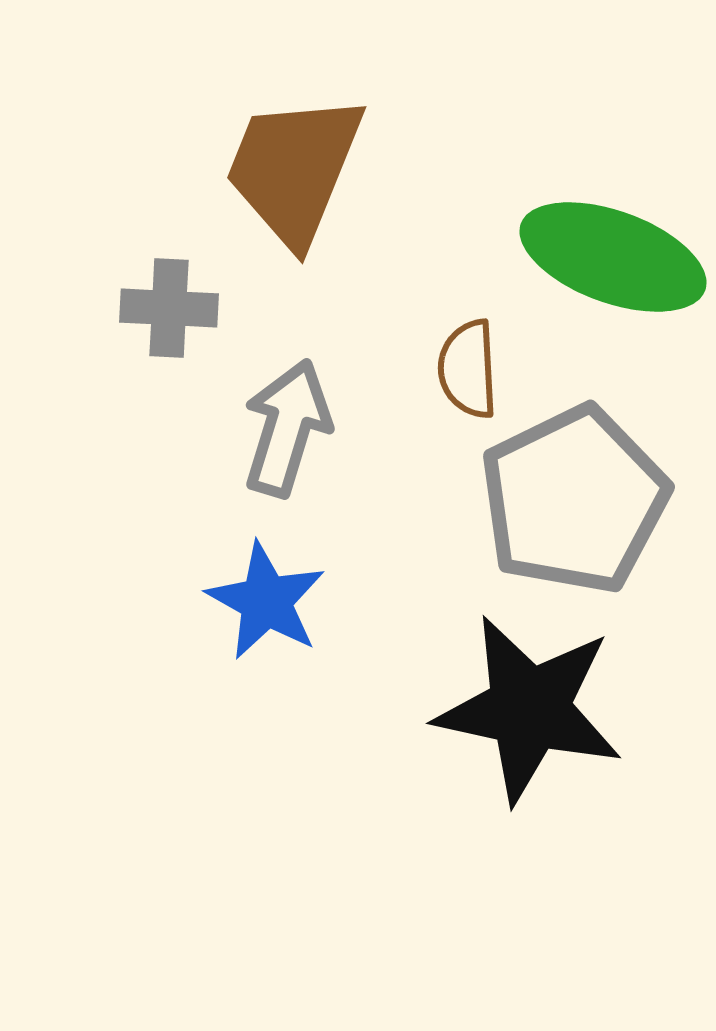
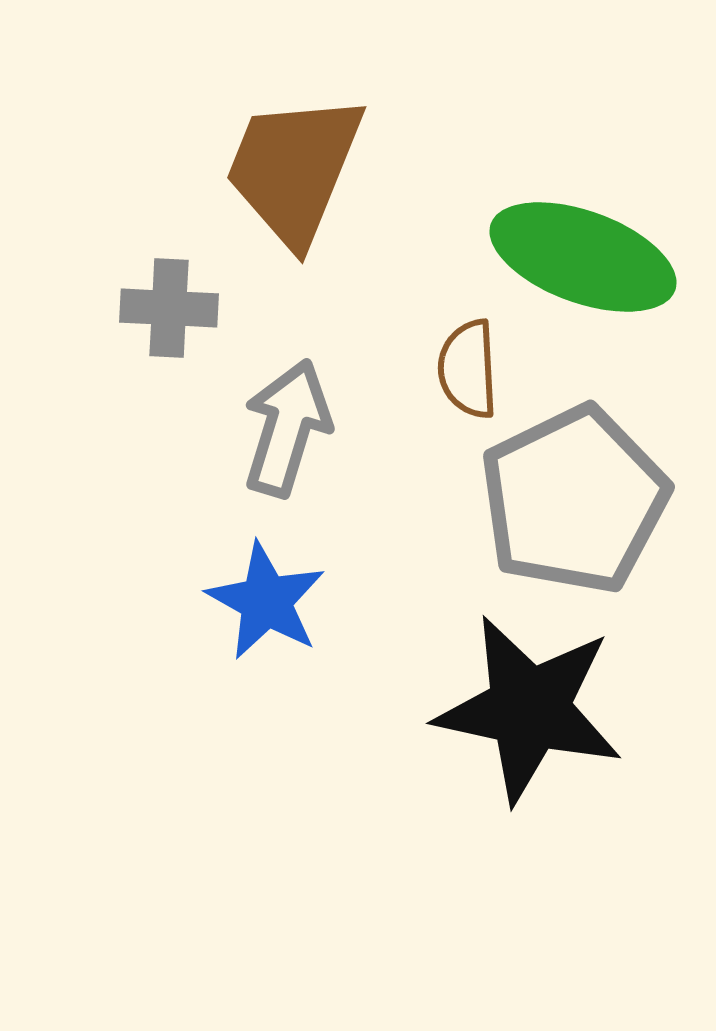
green ellipse: moved 30 px left
